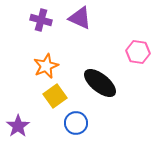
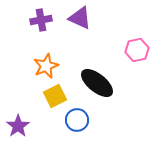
purple cross: rotated 25 degrees counterclockwise
pink hexagon: moved 1 px left, 2 px up; rotated 20 degrees counterclockwise
black ellipse: moved 3 px left
yellow square: rotated 10 degrees clockwise
blue circle: moved 1 px right, 3 px up
